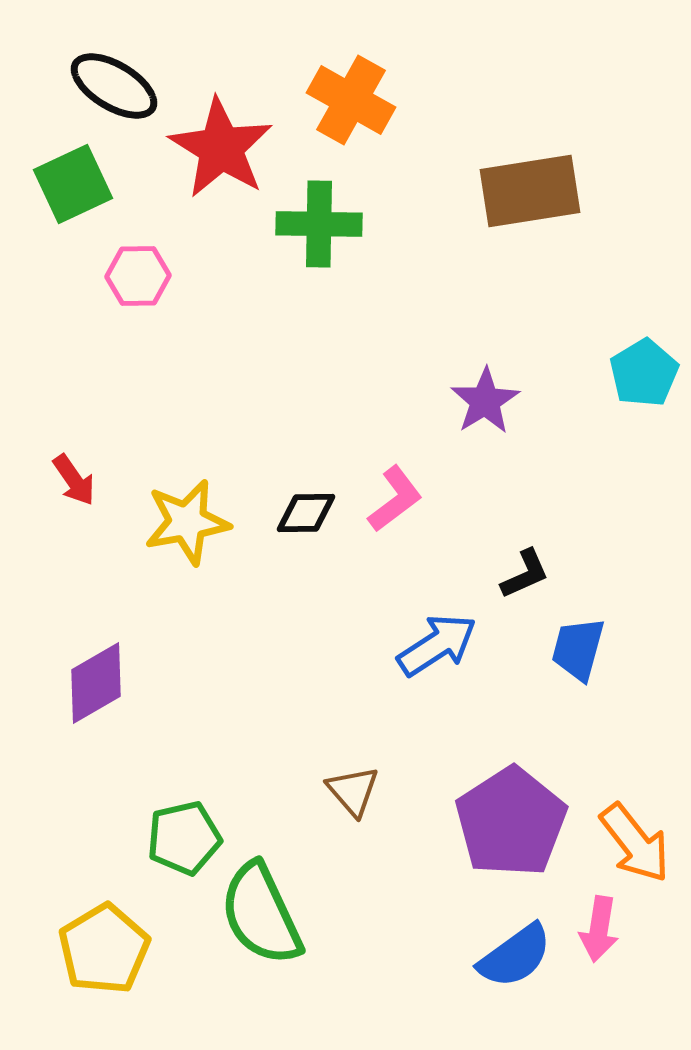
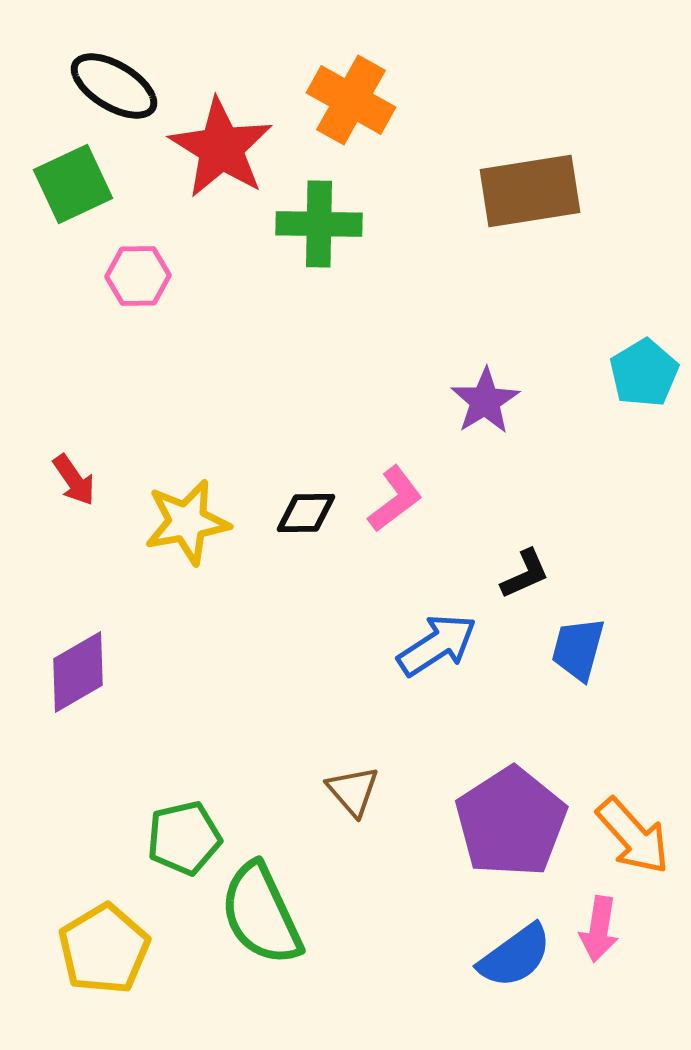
purple diamond: moved 18 px left, 11 px up
orange arrow: moved 2 px left, 7 px up; rotated 4 degrees counterclockwise
